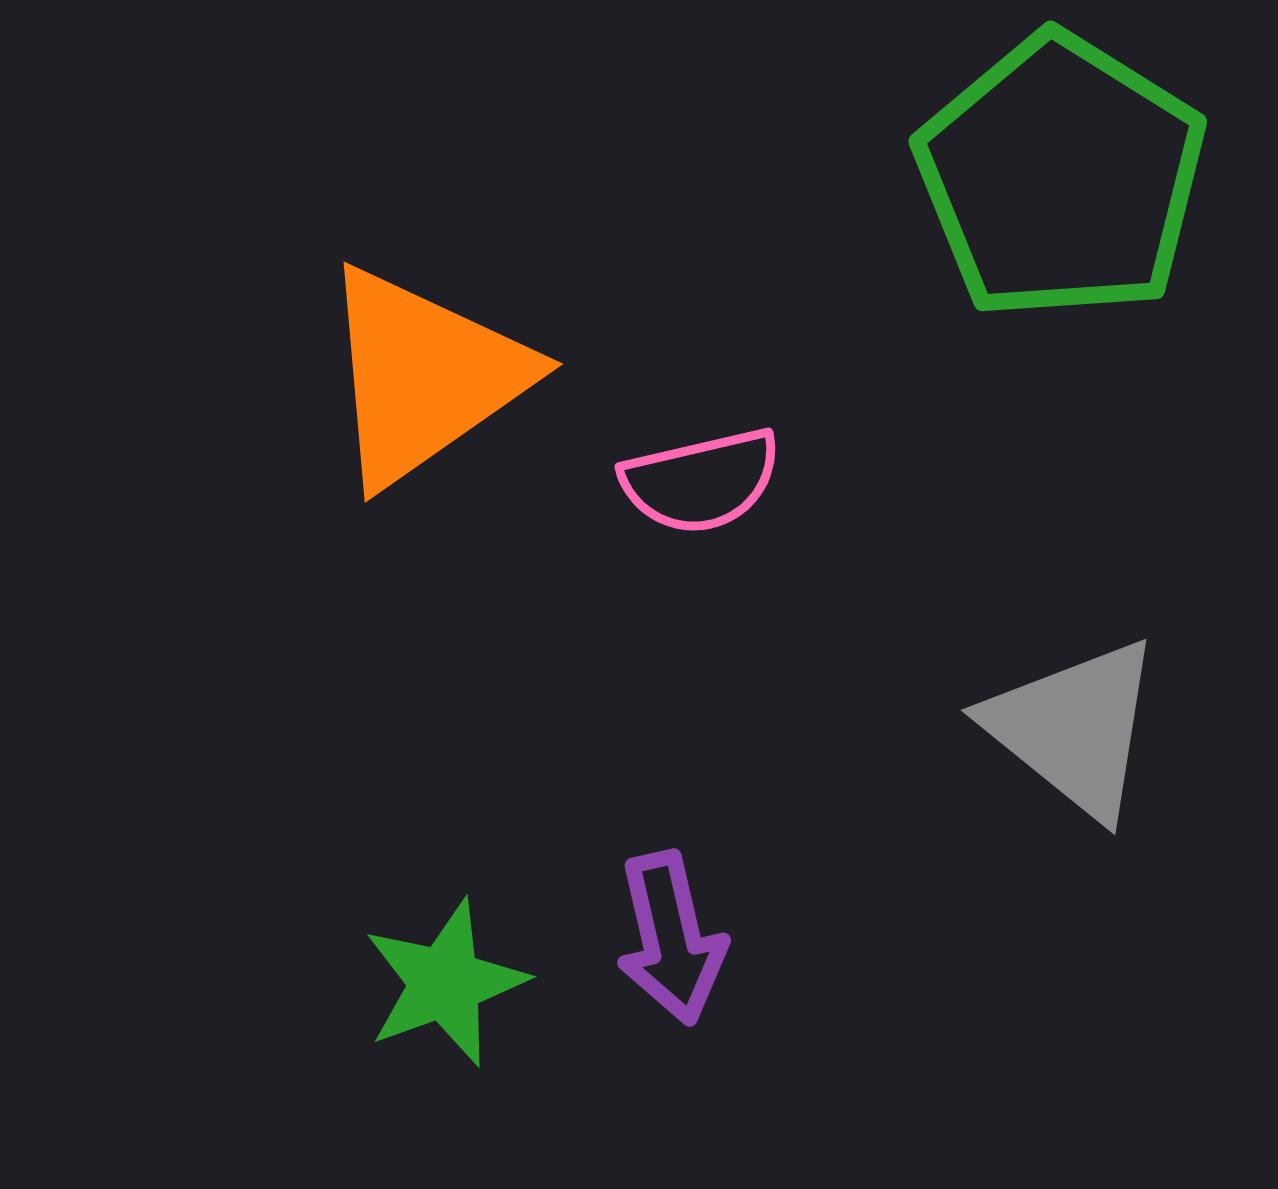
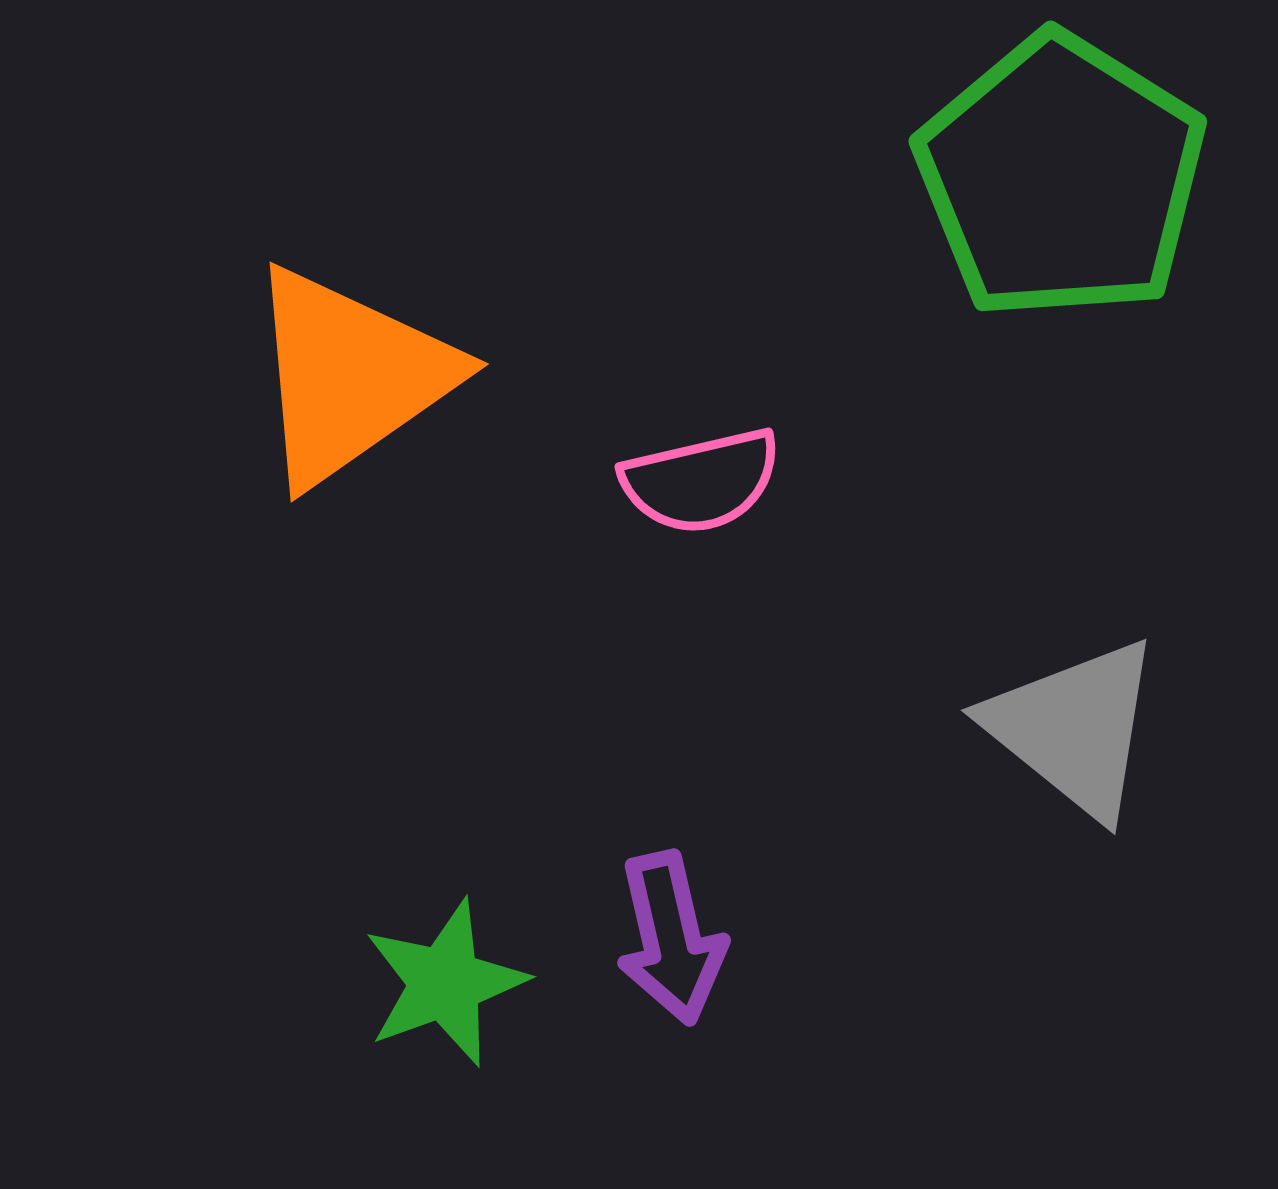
orange triangle: moved 74 px left
